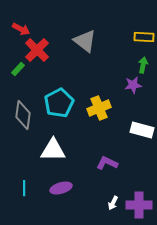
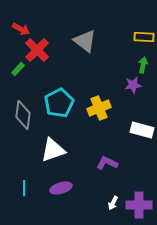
white triangle: rotated 20 degrees counterclockwise
